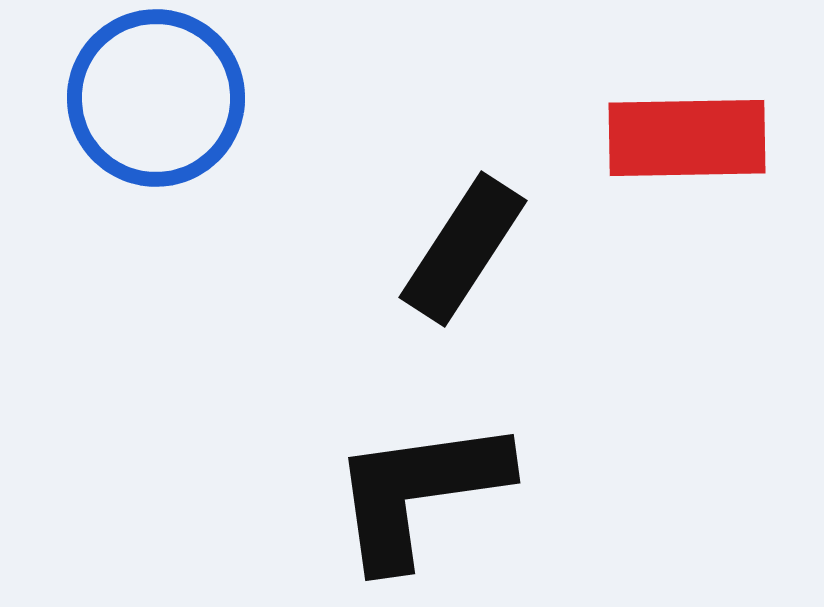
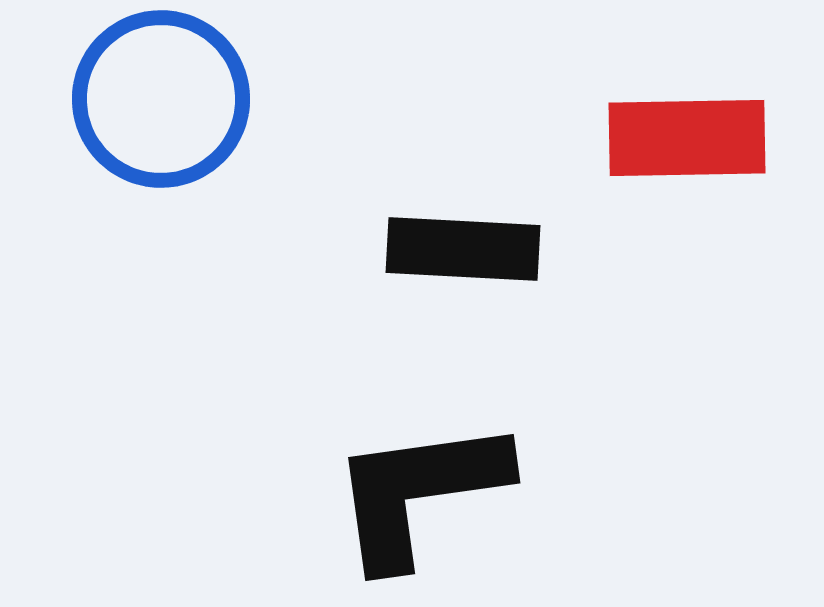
blue circle: moved 5 px right, 1 px down
black rectangle: rotated 60 degrees clockwise
